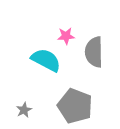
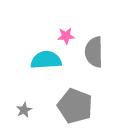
cyan semicircle: rotated 32 degrees counterclockwise
